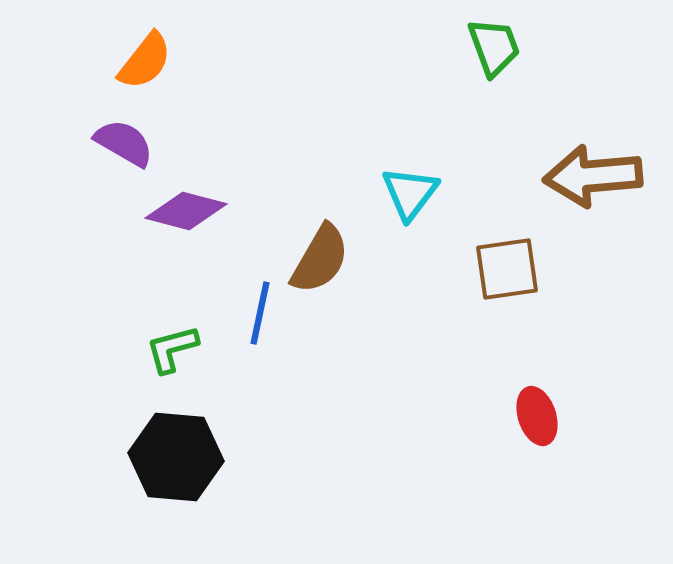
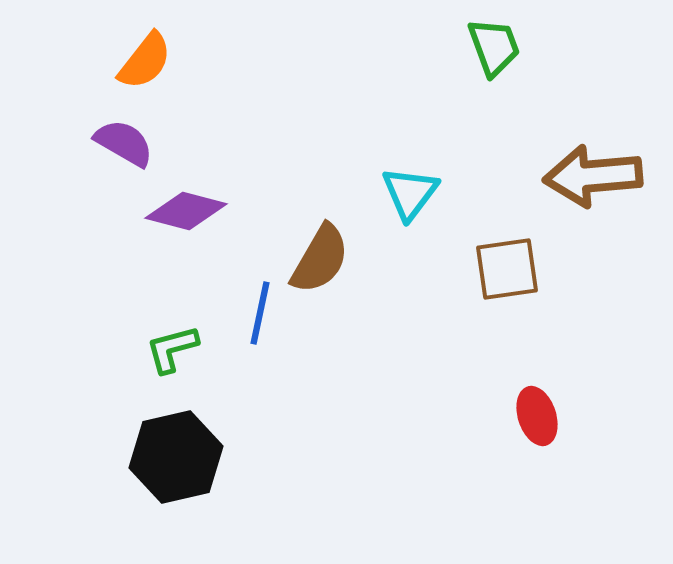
black hexagon: rotated 18 degrees counterclockwise
